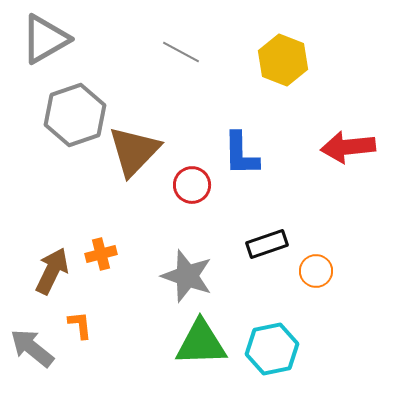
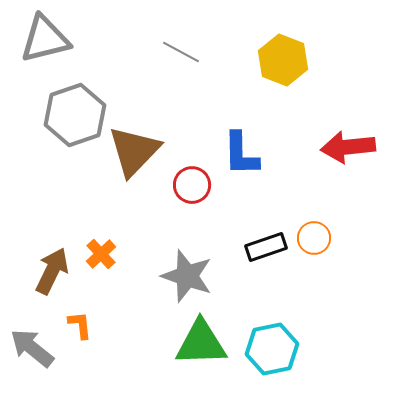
gray triangle: rotated 16 degrees clockwise
black rectangle: moved 1 px left, 3 px down
orange cross: rotated 28 degrees counterclockwise
orange circle: moved 2 px left, 33 px up
